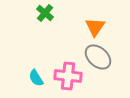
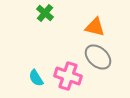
orange triangle: rotated 50 degrees counterclockwise
pink cross: rotated 12 degrees clockwise
